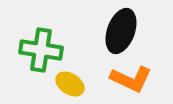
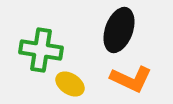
black ellipse: moved 2 px left, 1 px up
